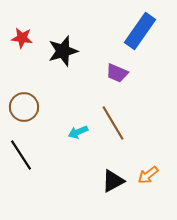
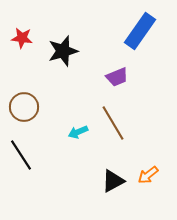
purple trapezoid: moved 4 px down; rotated 45 degrees counterclockwise
